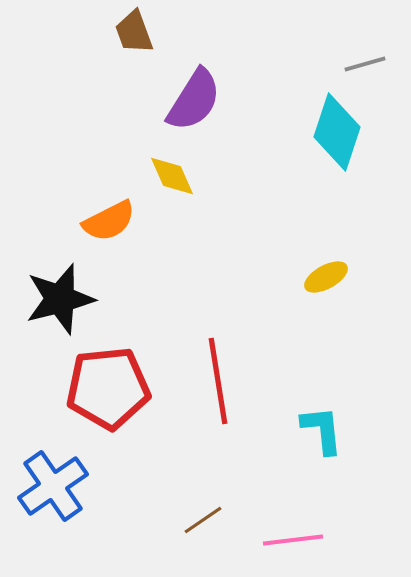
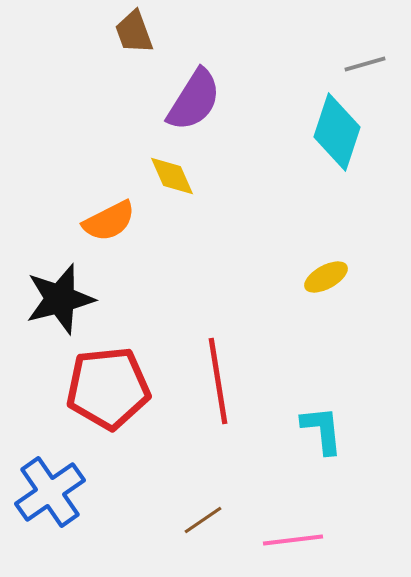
blue cross: moved 3 px left, 6 px down
